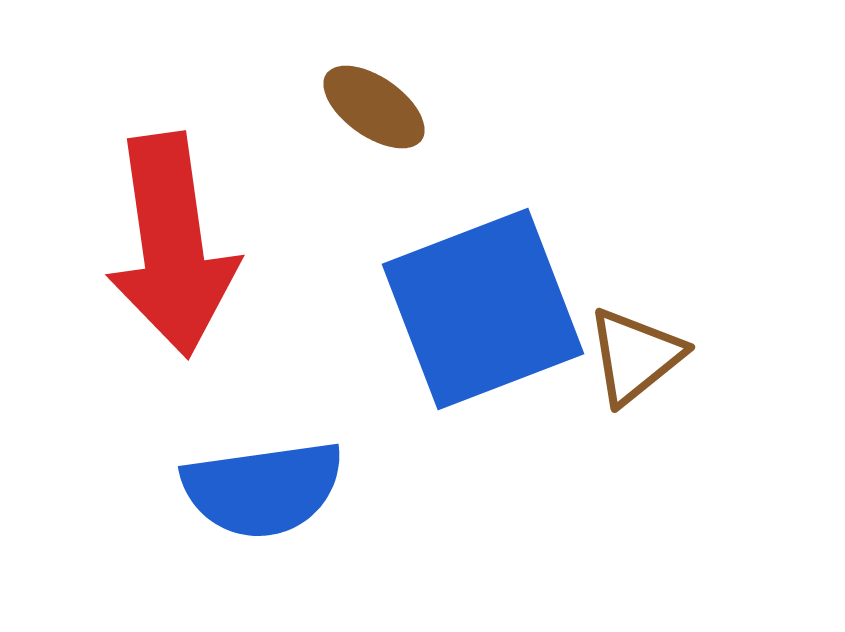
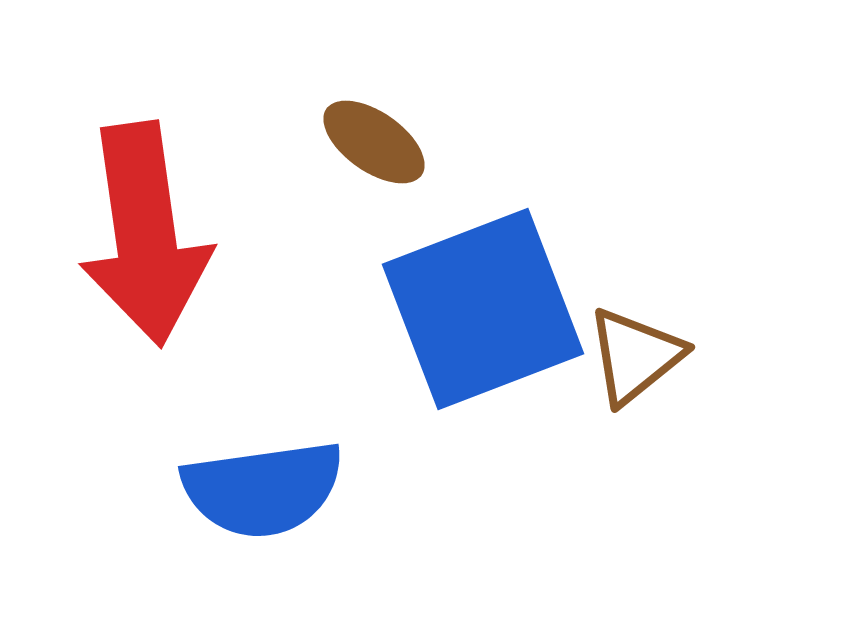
brown ellipse: moved 35 px down
red arrow: moved 27 px left, 11 px up
